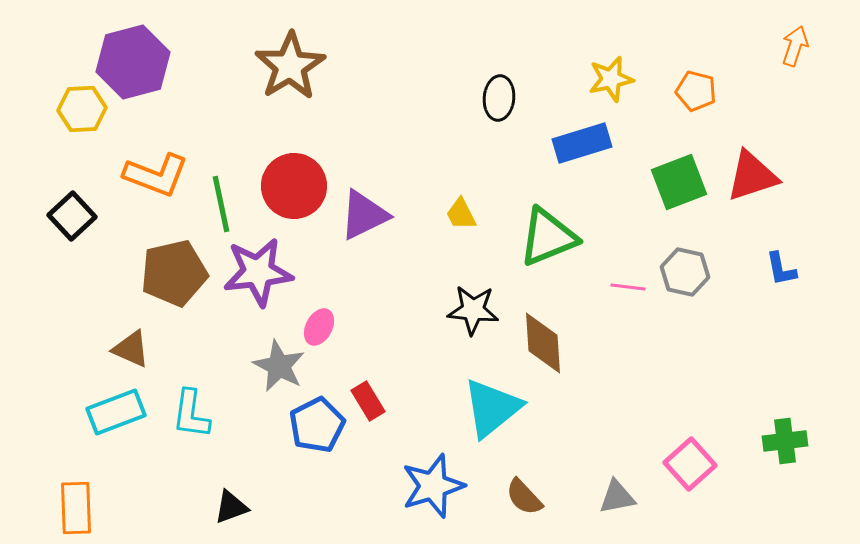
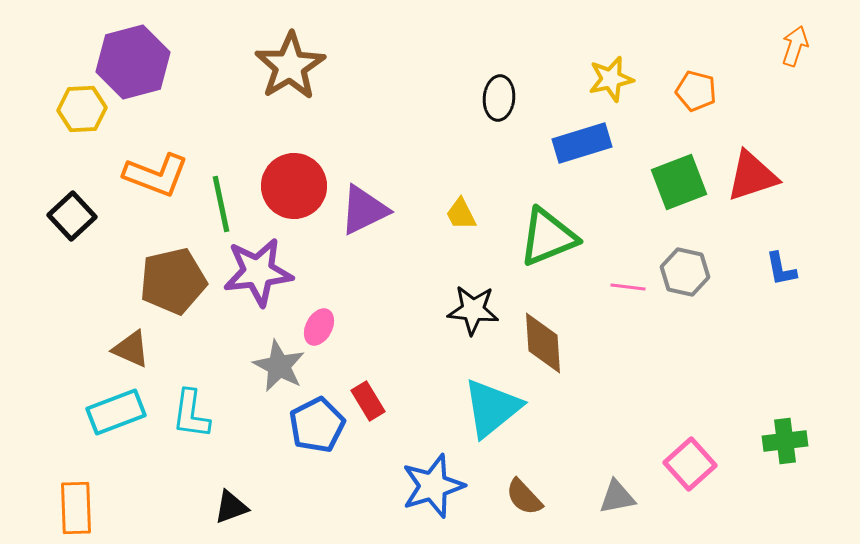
purple triangle: moved 5 px up
brown pentagon: moved 1 px left, 8 px down
